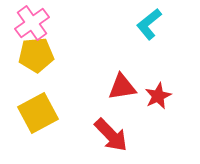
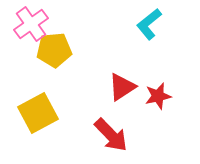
pink cross: moved 1 px left, 1 px down
yellow pentagon: moved 18 px right, 5 px up
red triangle: rotated 24 degrees counterclockwise
red star: rotated 12 degrees clockwise
